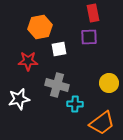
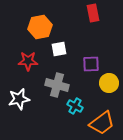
purple square: moved 2 px right, 27 px down
cyan cross: moved 2 px down; rotated 28 degrees clockwise
